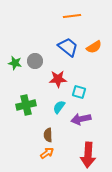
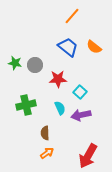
orange line: rotated 42 degrees counterclockwise
orange semicircle: rotated 70 degrees clockwise
gray circle: moved 4 px down
cyan square: moved 1 px right; rotated 24 degrees clockwise
cyan semicircle: moved 1 px right, 1 px down; rotated 120 degrees clockwise
purple arrow: moved 4 px up
brown semicircle: moved 3 px left, 2 px up
red arrow: moved 1 px down; rotated 25 degrees clockwise
